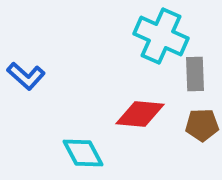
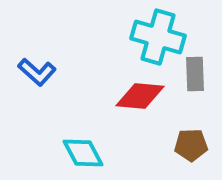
cyan cross: moved 3 px left, 1 px down; rotated 8 degrees counterclockwise
blue L-shape: moved 11 px right, 4 px up
red diamond: moved 18 px up
brown pentagon: moved 11 px left, 20 px down
